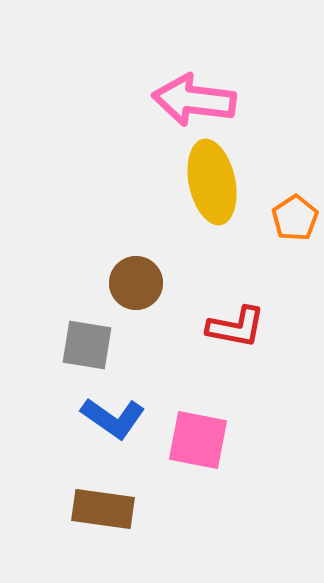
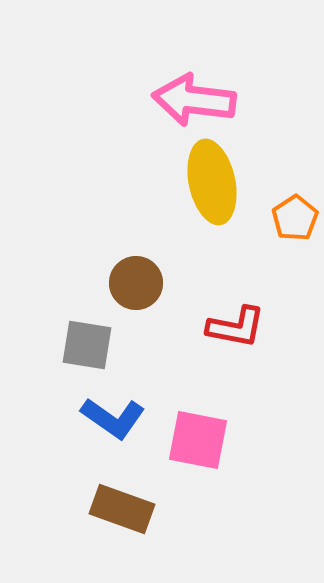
brown rectangle: moved 19 px right; rotated 12 degrees clockwise
